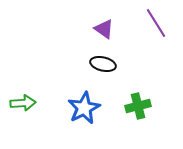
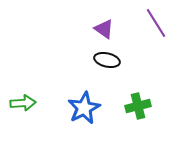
black ellipse: moved 4 px right, 4 px up
